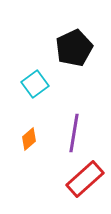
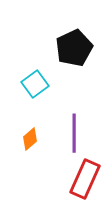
purple line: rotated 9 degrees counterclockwise
orange diamond: moved 1 px right
red rectangle: rotated 24 degrees counterclockwise
